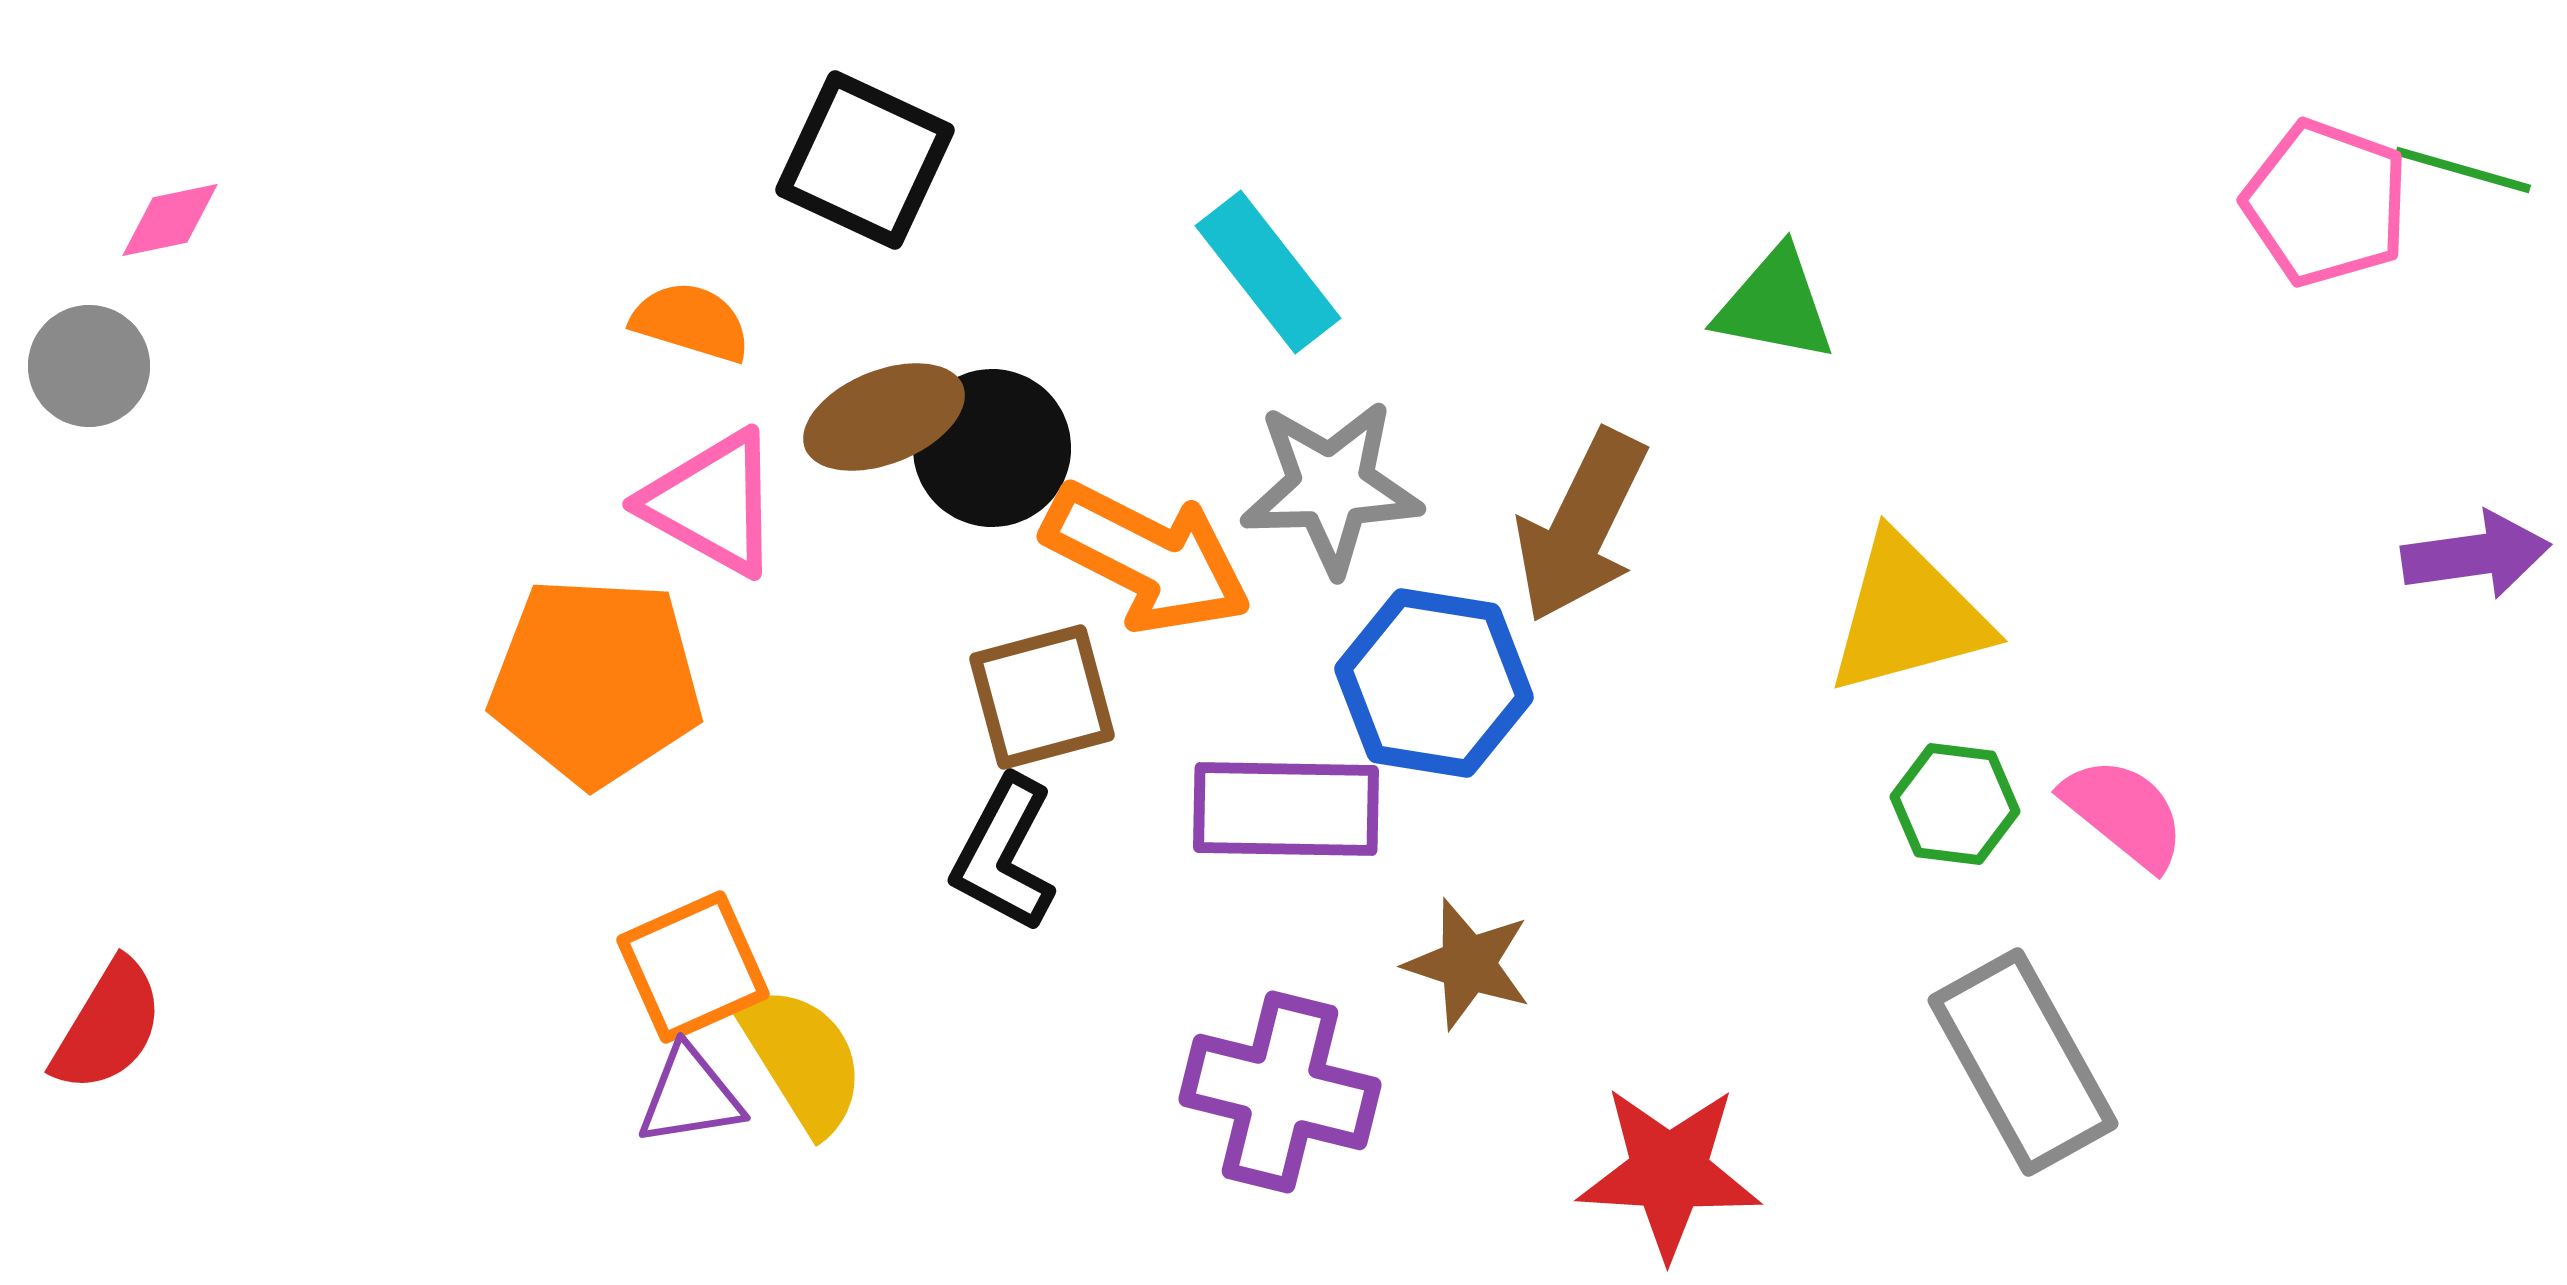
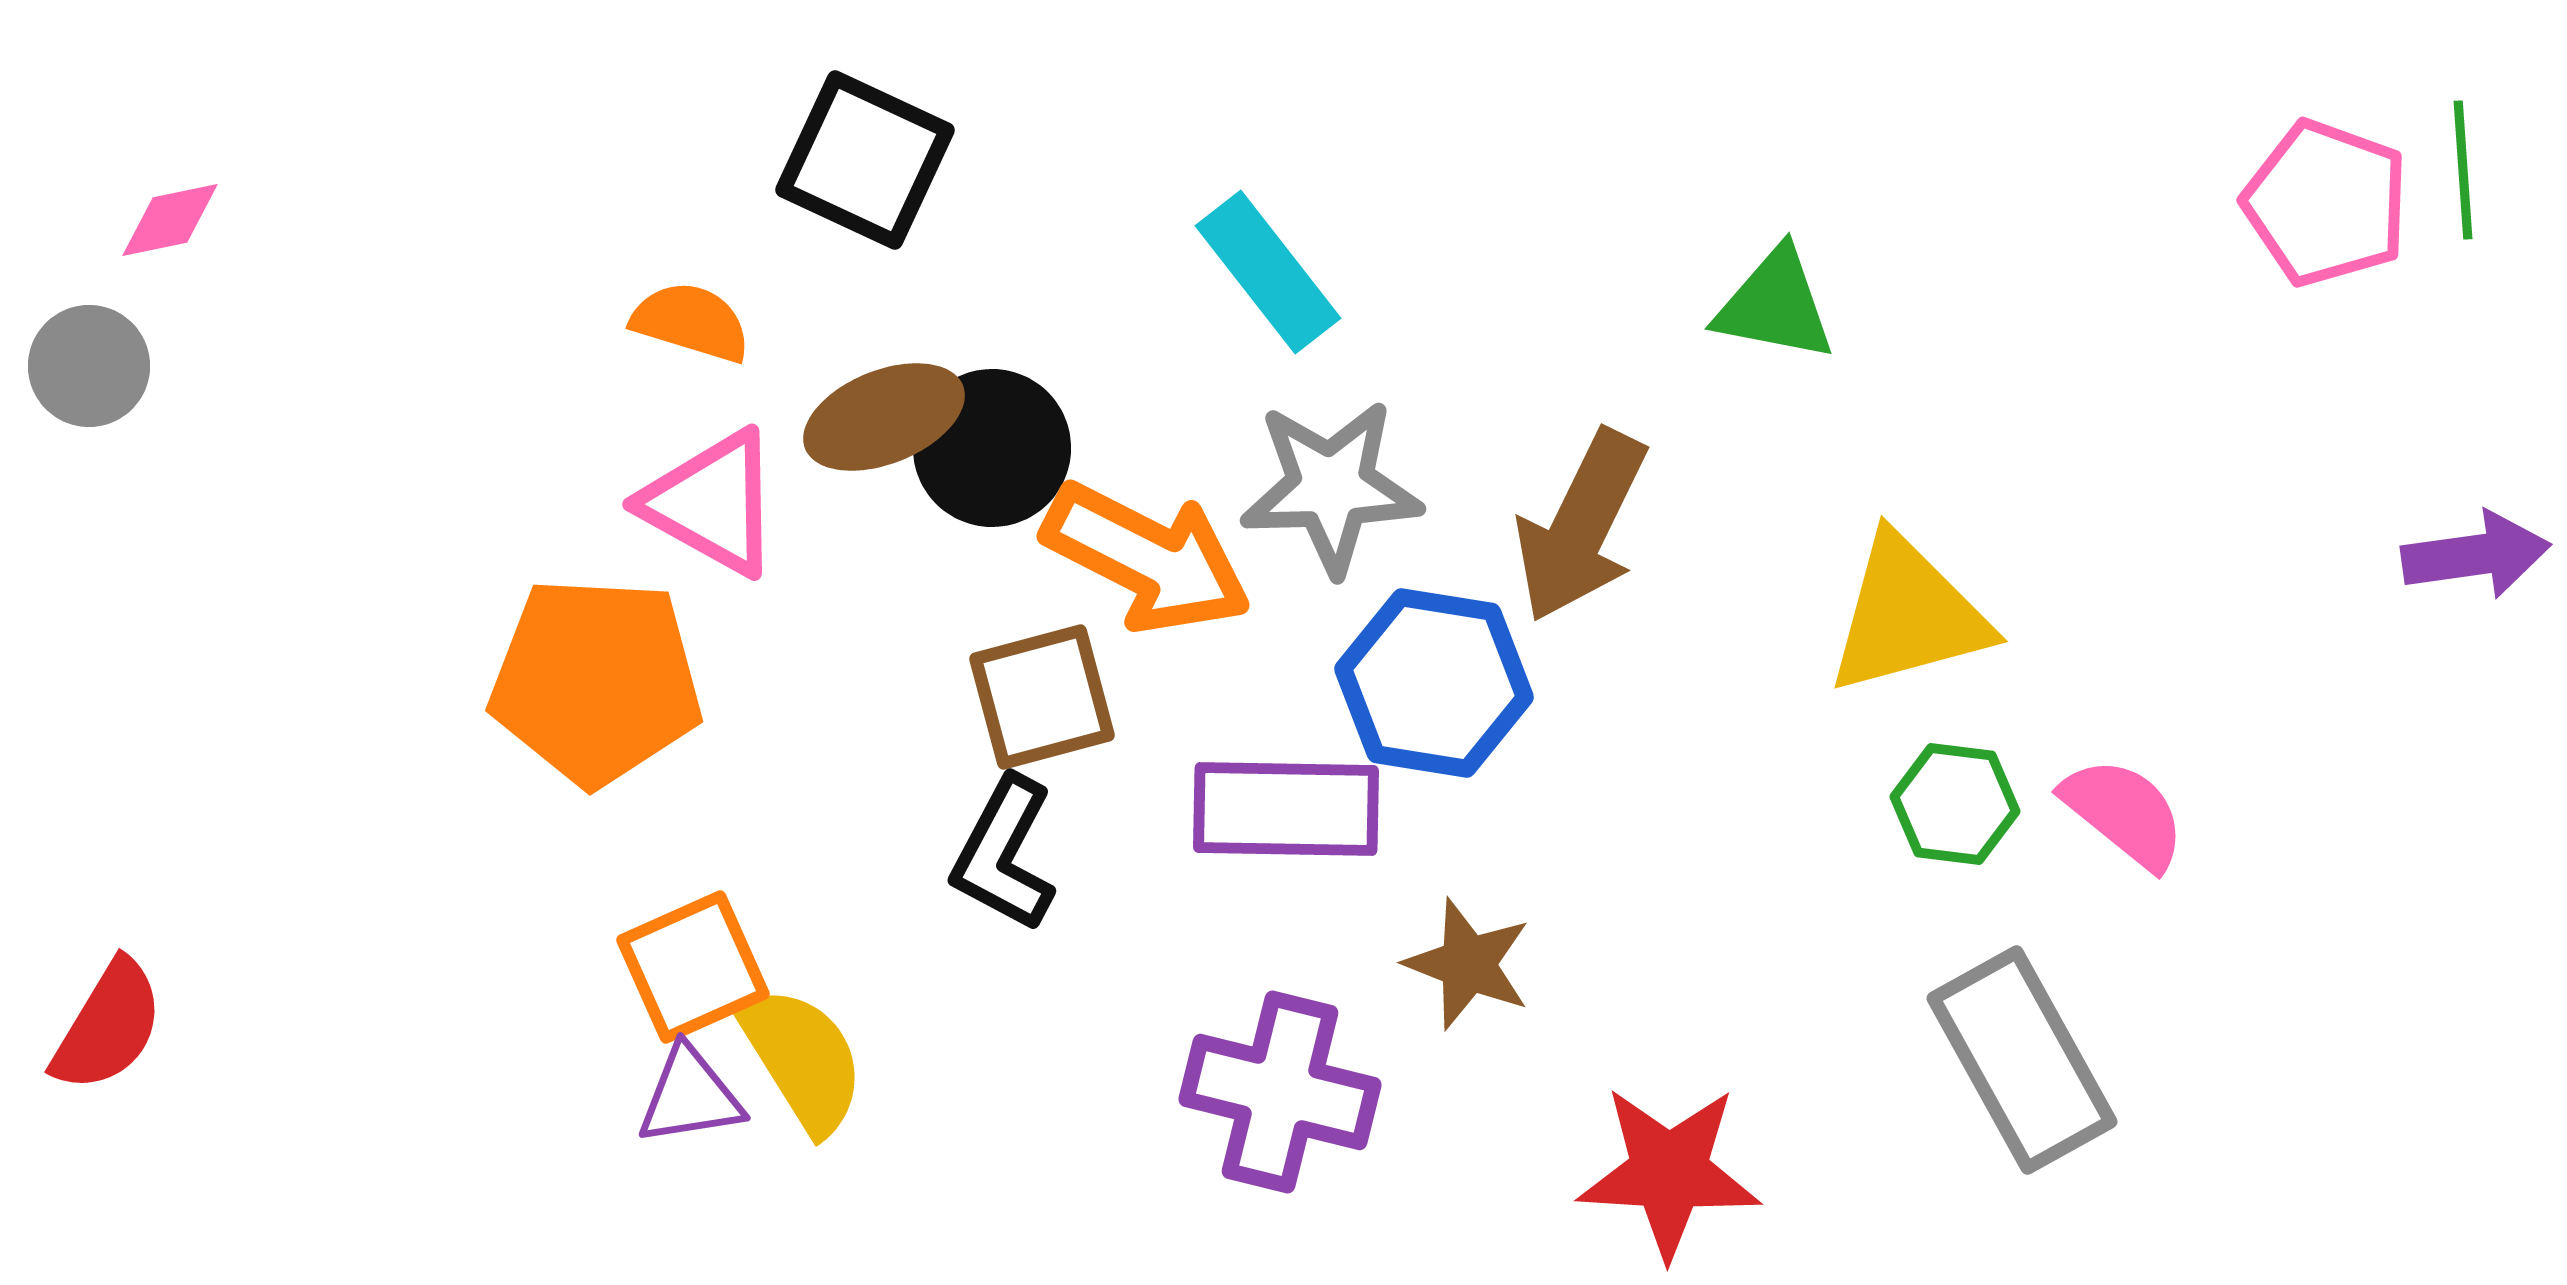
green line: rotated 70 degrees clockwise
brown star: rotated 3 degrees clockwise
gray rectangle: moved 1 px left, 2 px up
